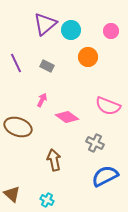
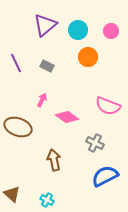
purple triangle: moved 1 px down
cyan circle: moved 7 px right
